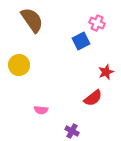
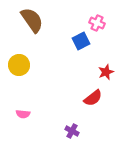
pink semicircle: moved 18 px left, 4 px down
